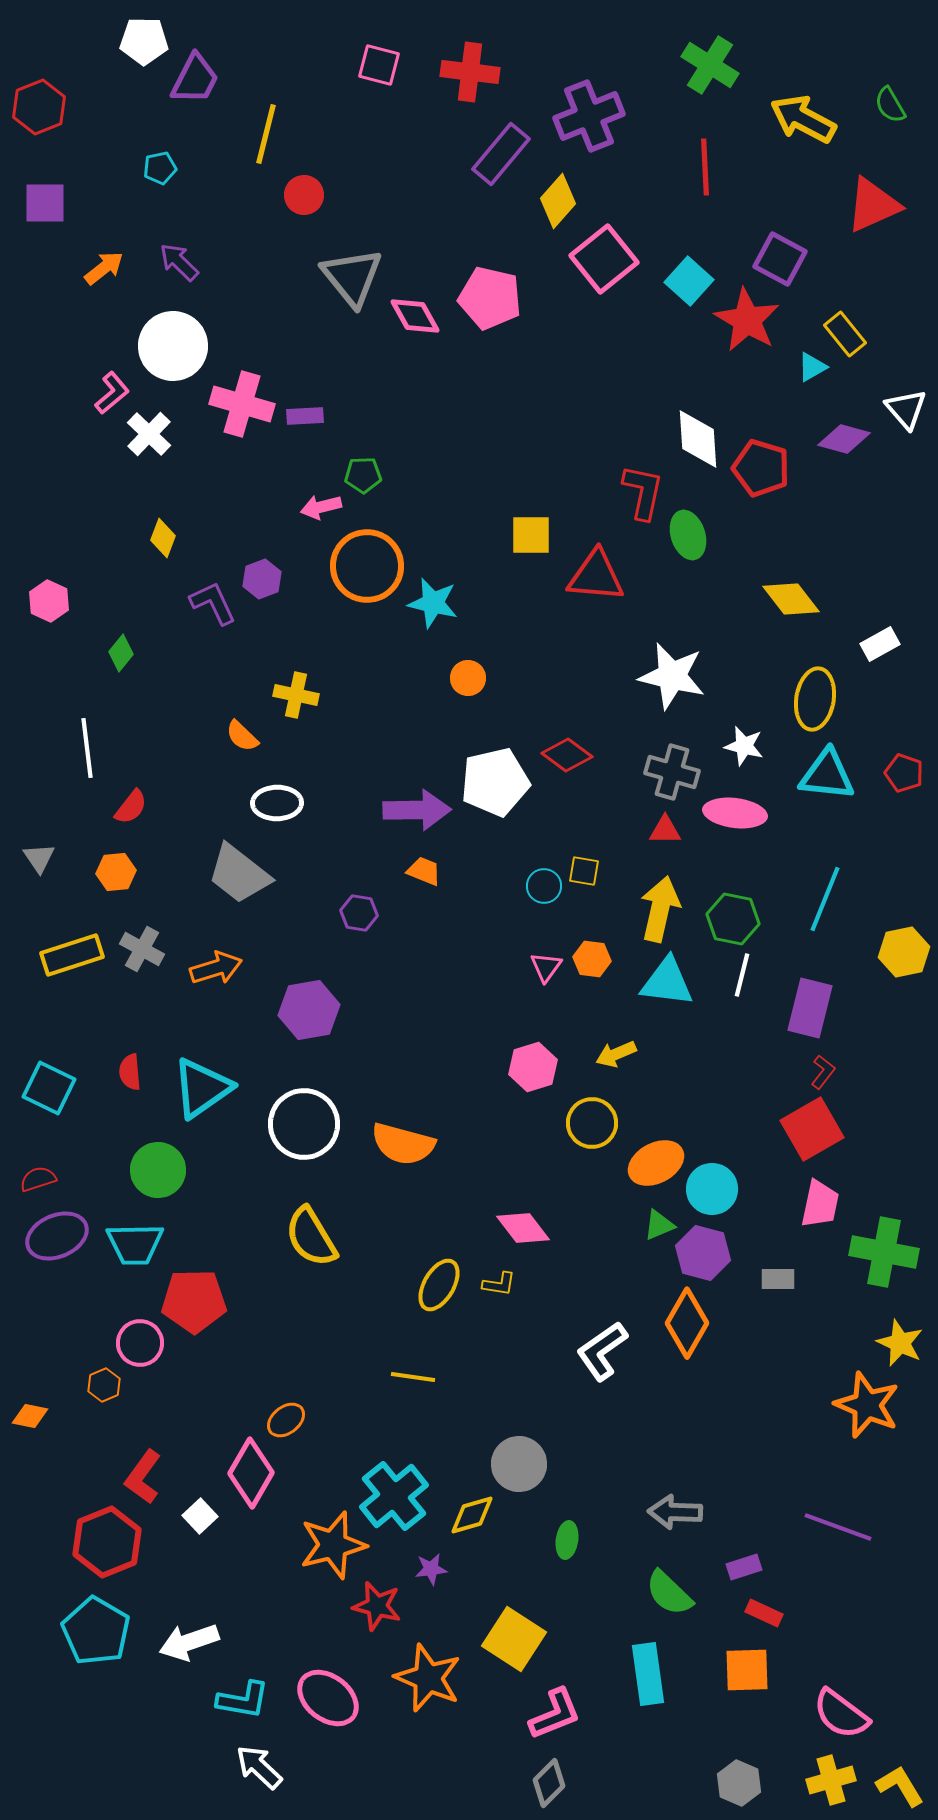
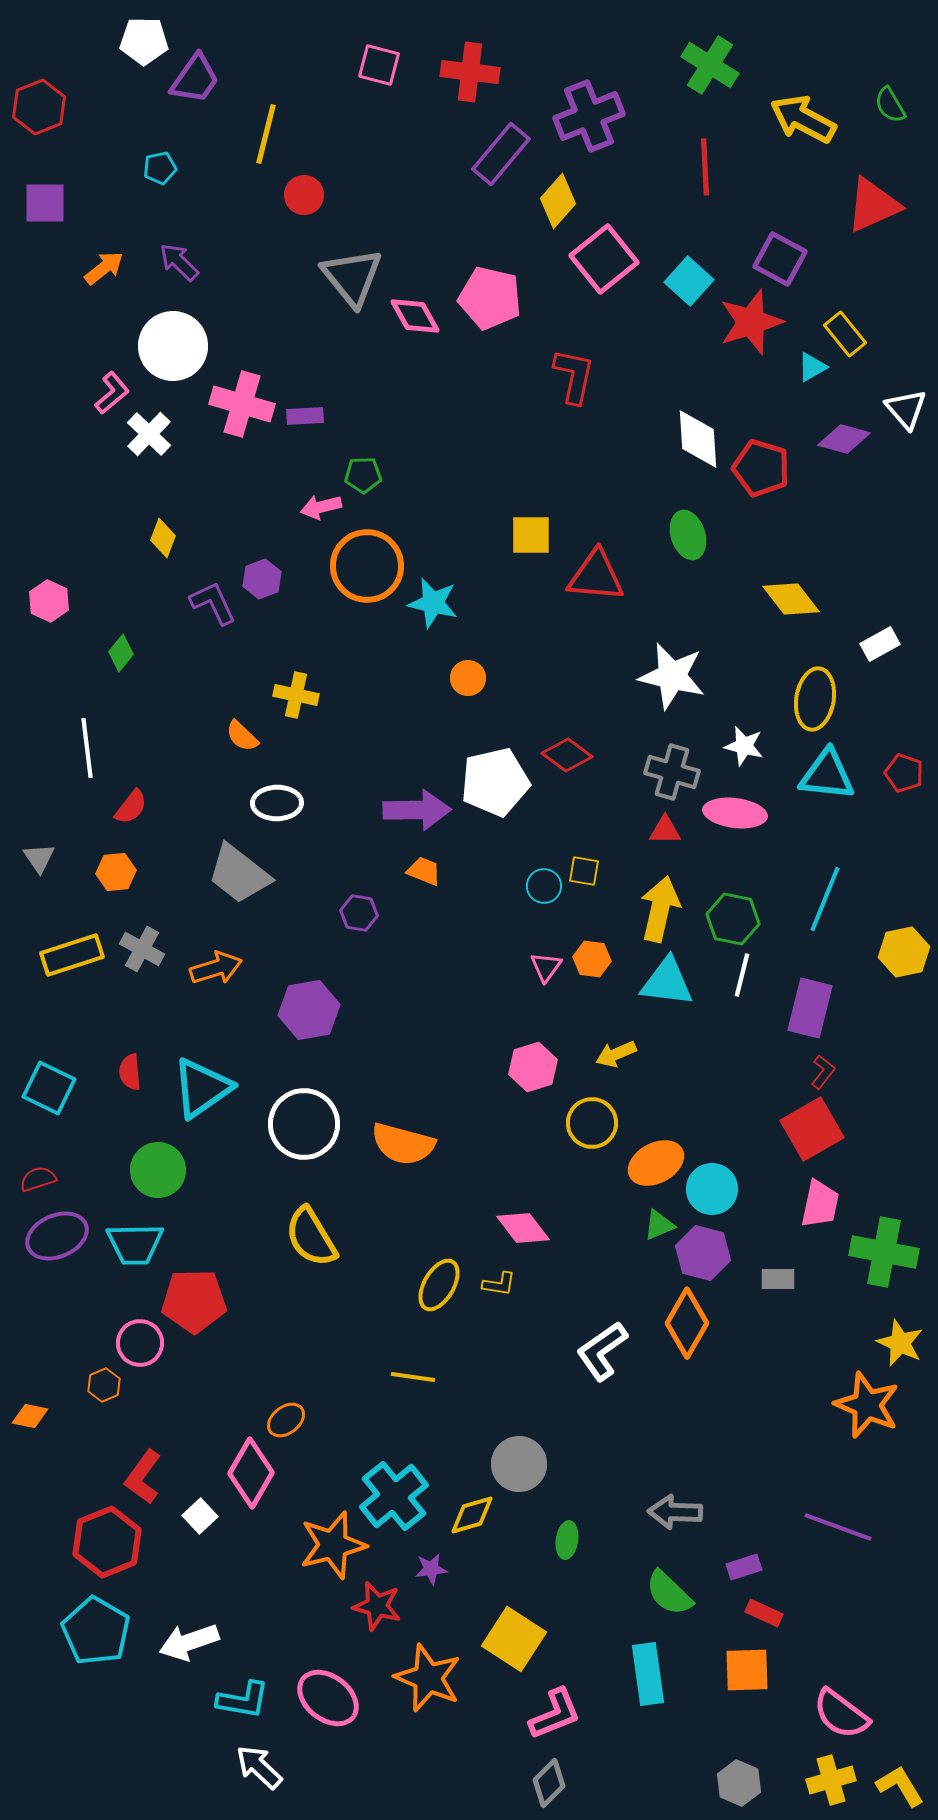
purple trapezoid at (195, 79): rotated 8 degrees clockwise
red star at (747, 320): moved 4 px right, 2 px down; rotated 24 degrees clockwise
red L-shape at (643, 492): moved 69 px left, 116 px up
